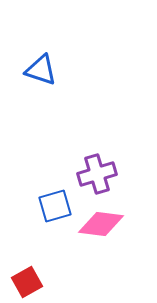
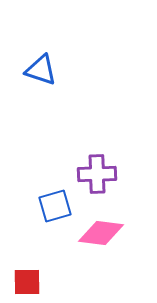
purple cross: rotated 15 degrees clockwise
pink diamond: moved 9 px down
red square: rotated 28 degrees clockwise
